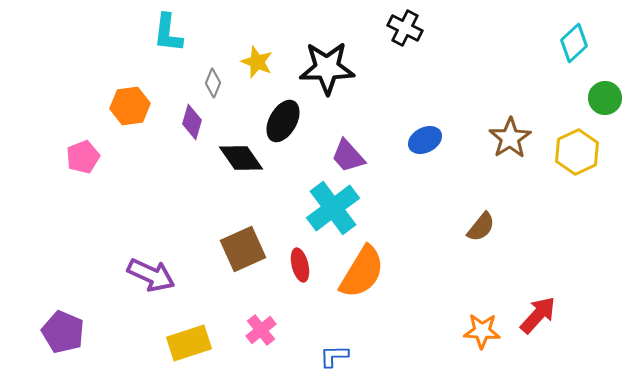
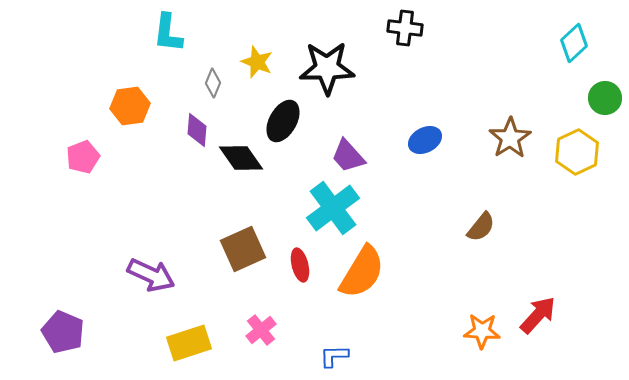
black cross: rotated 20 degrees counterclockwise
purple diamond: moved 5 px right, 8 px down; rotated 12 degrees counterclockwise
